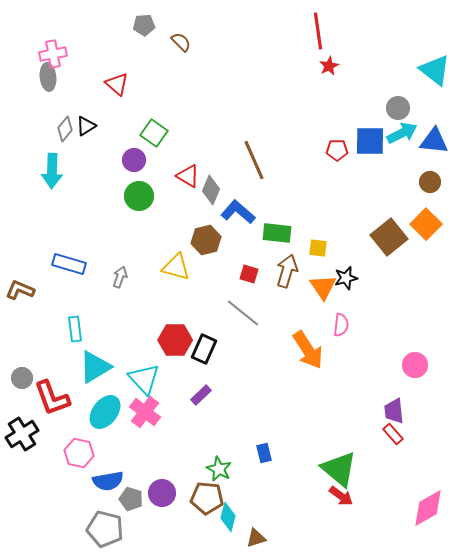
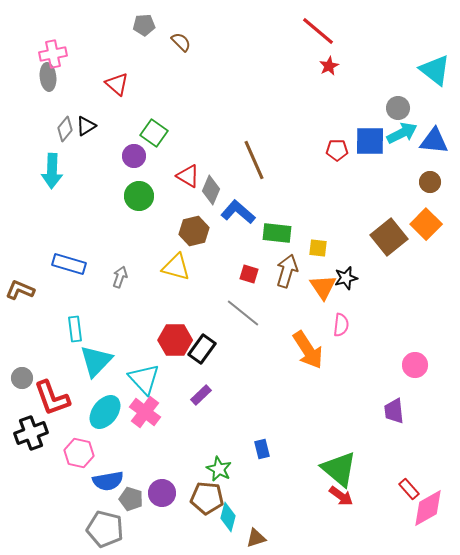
red line at (318, 31): rotated 42 degrees counterclockwise
purple circle at (134, 160): moved 4 px up
brown hexagon at (206, 240): moved 12 px left, 9 px up
black rectangle at (204, 349): moved 2 px left; rotated 12 degrees clockwise
cyan triangle at (95, 367): moved 1 px right, 6 px up; rotated 15 degrees counterclockwise
black cross at (22, 434): moved 9 px right, 1 px up; rotated 12 degrees clockwise
red rectangle at (393, 434): moved 16 px right, 55 px down
blue rectangle at (264, 453): moved 2 px left, 4 px up
